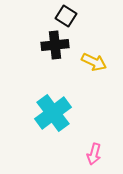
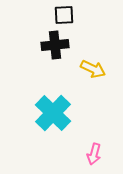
black square: moved 2 px left, 1 px up; rotated 35 degrees counterclockwise
yellow arrow: moved 1 px left, 7 px down
cyan cross: rotated 9 degrees counterclockwise
